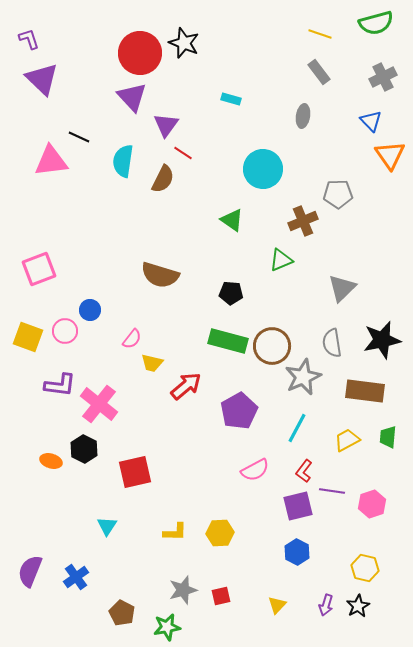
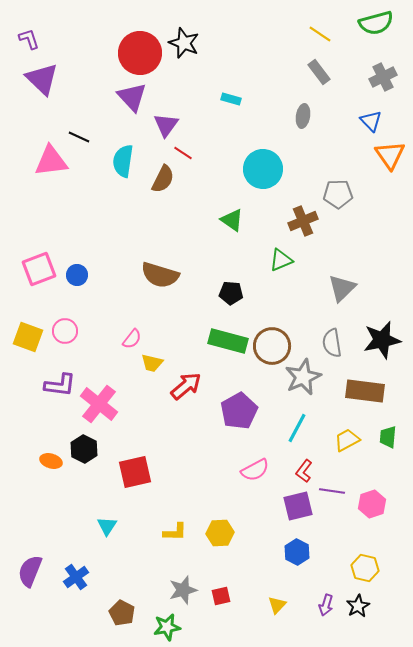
yellow line at (320, 34): rotated 15 degrees clockwise
blue circle at (90, 310): moved 13 px left, 35 px up
